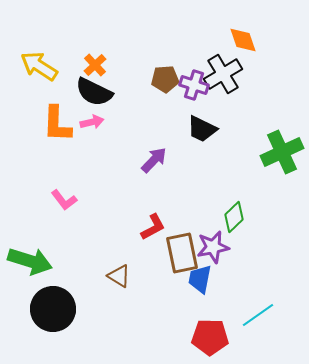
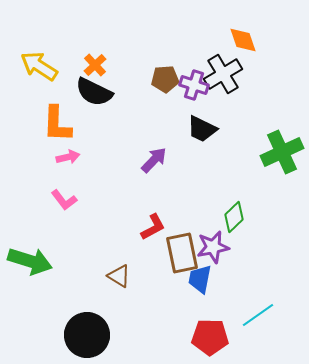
pink arrow: moved 24 px left, 35 px down
black circle: moved 34 px right, 26 px down
